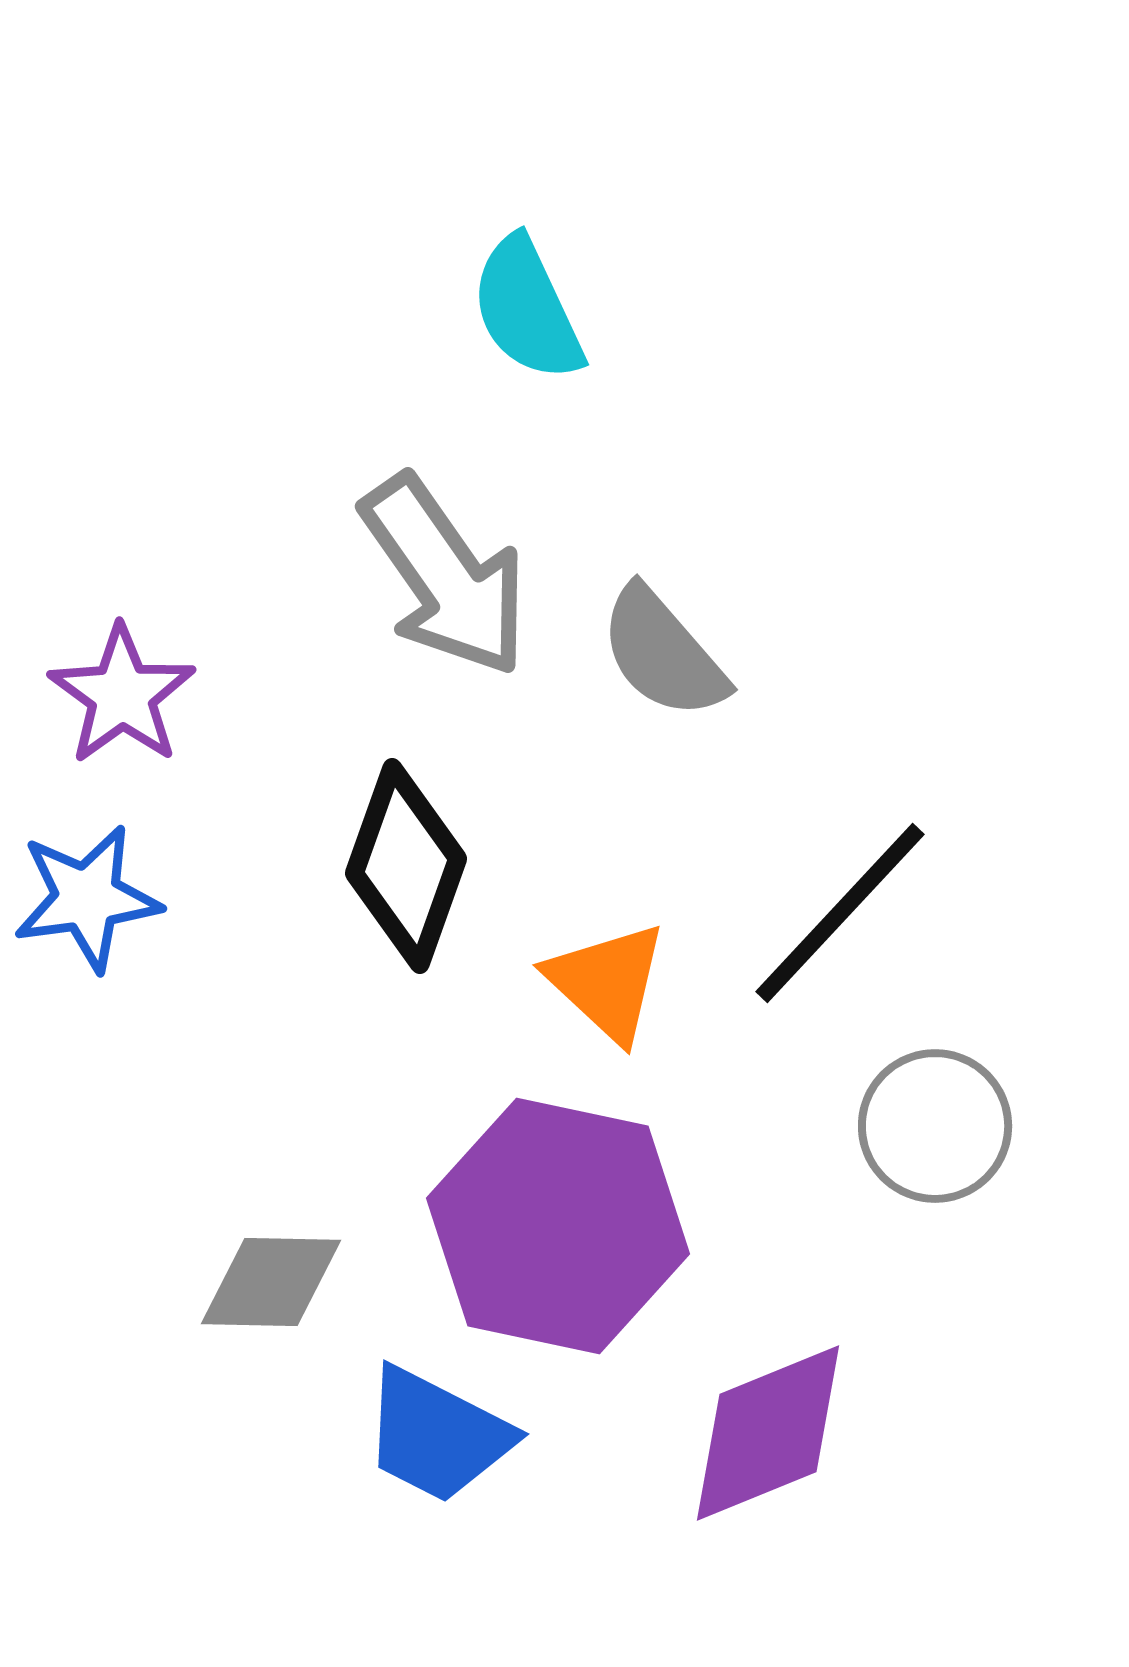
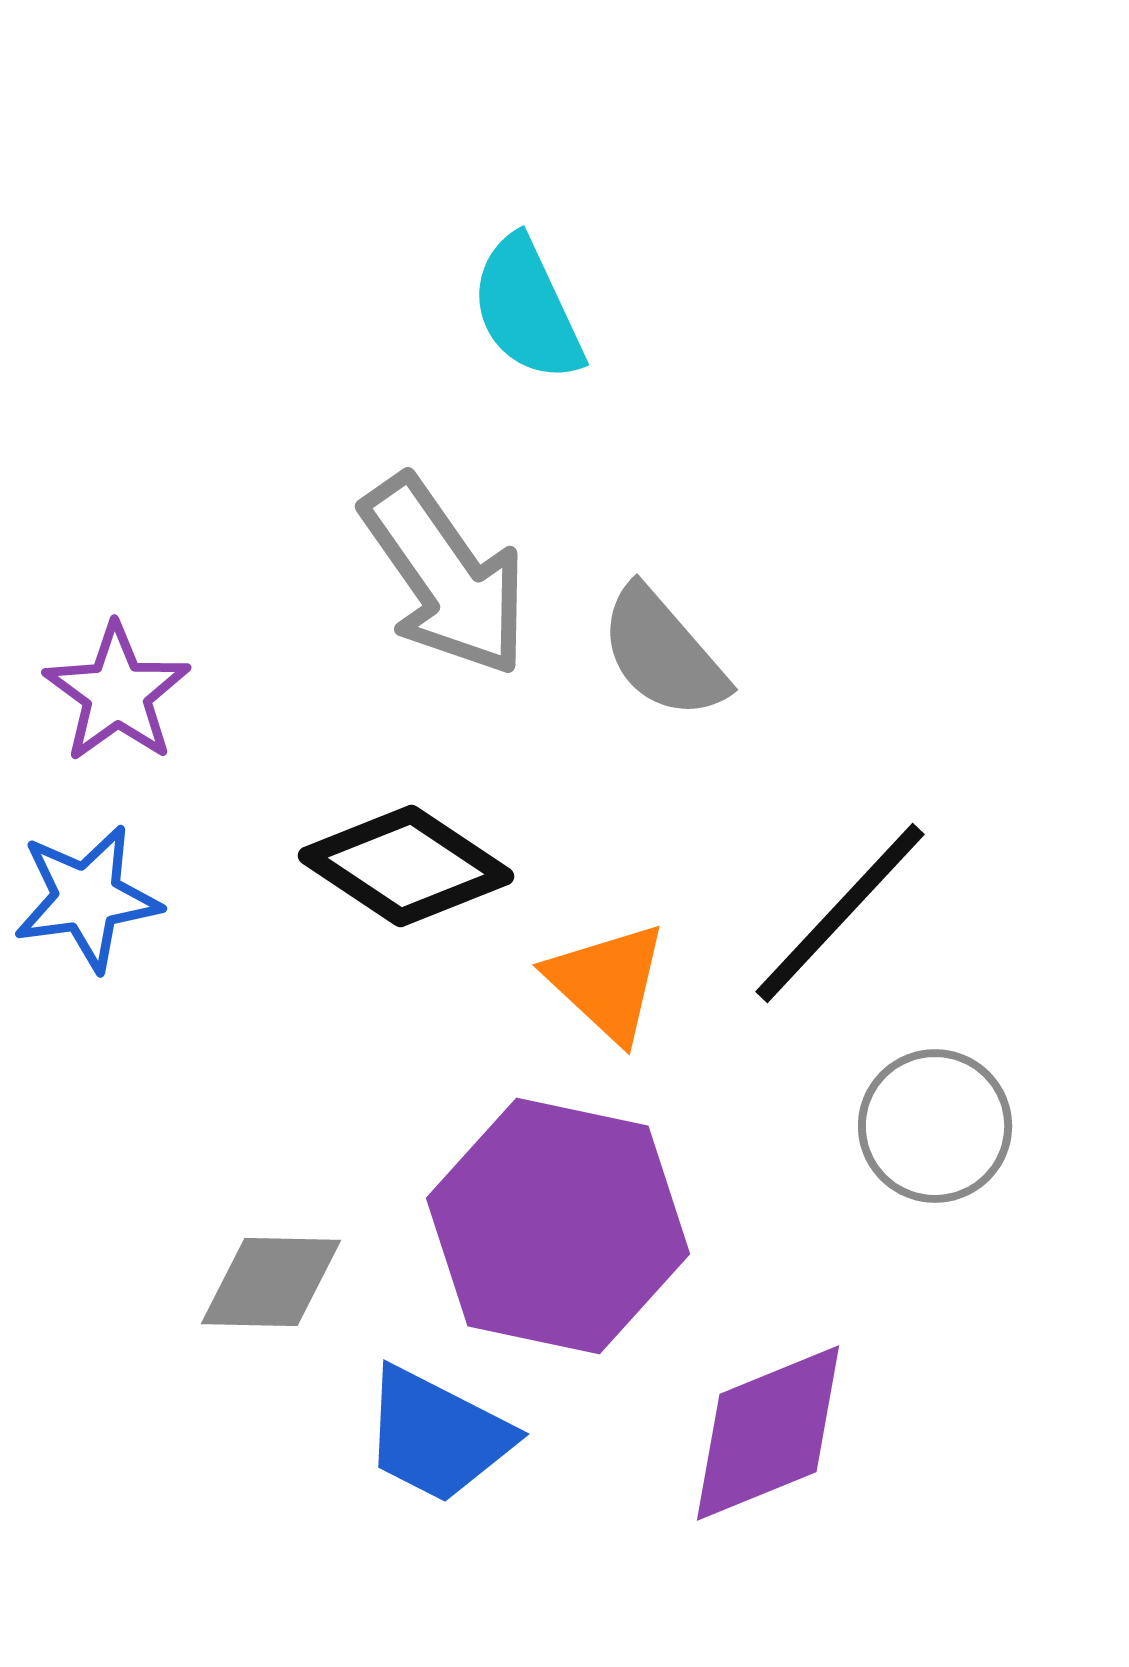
purple star: moved 5 px left, 2 px up
black diamond: rotated 76 degrees counterclockwise
